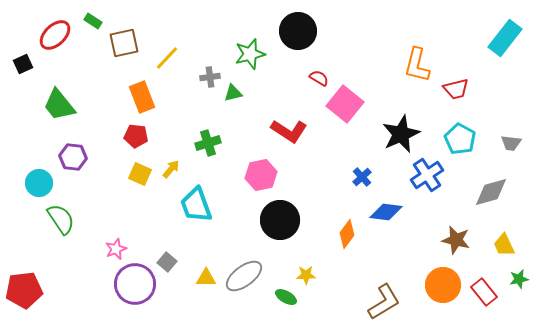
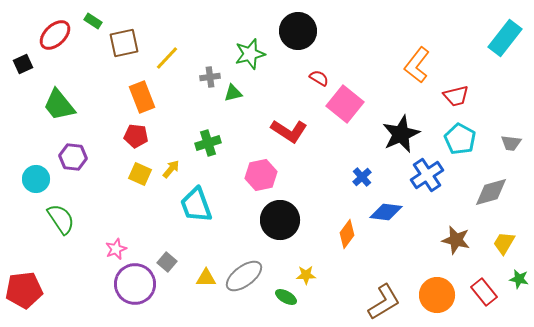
orange L-shape at (417, 65): rotated 24 degrees clockwise
red trapezoid at (456, 89): moved 7 px down
cyan circle at (39, 183): moved 3 px left, 4 px up
yellow trapezoid at (504, 245): moved 2 px up; rotated 55 degrees clockwise
green star at (519, 279): rotated 24 degrees clockwise
orange circle at (443, 285): moved 6 px left, 10 px down
